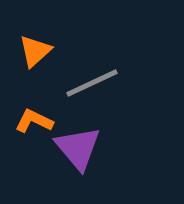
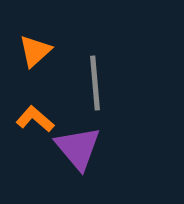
gray line: moved 3 px right; rotated 70 degrees counterclockwise
orange L-shape: moved 1 px right, 2 px up; rotated 15 degrees clockwise
